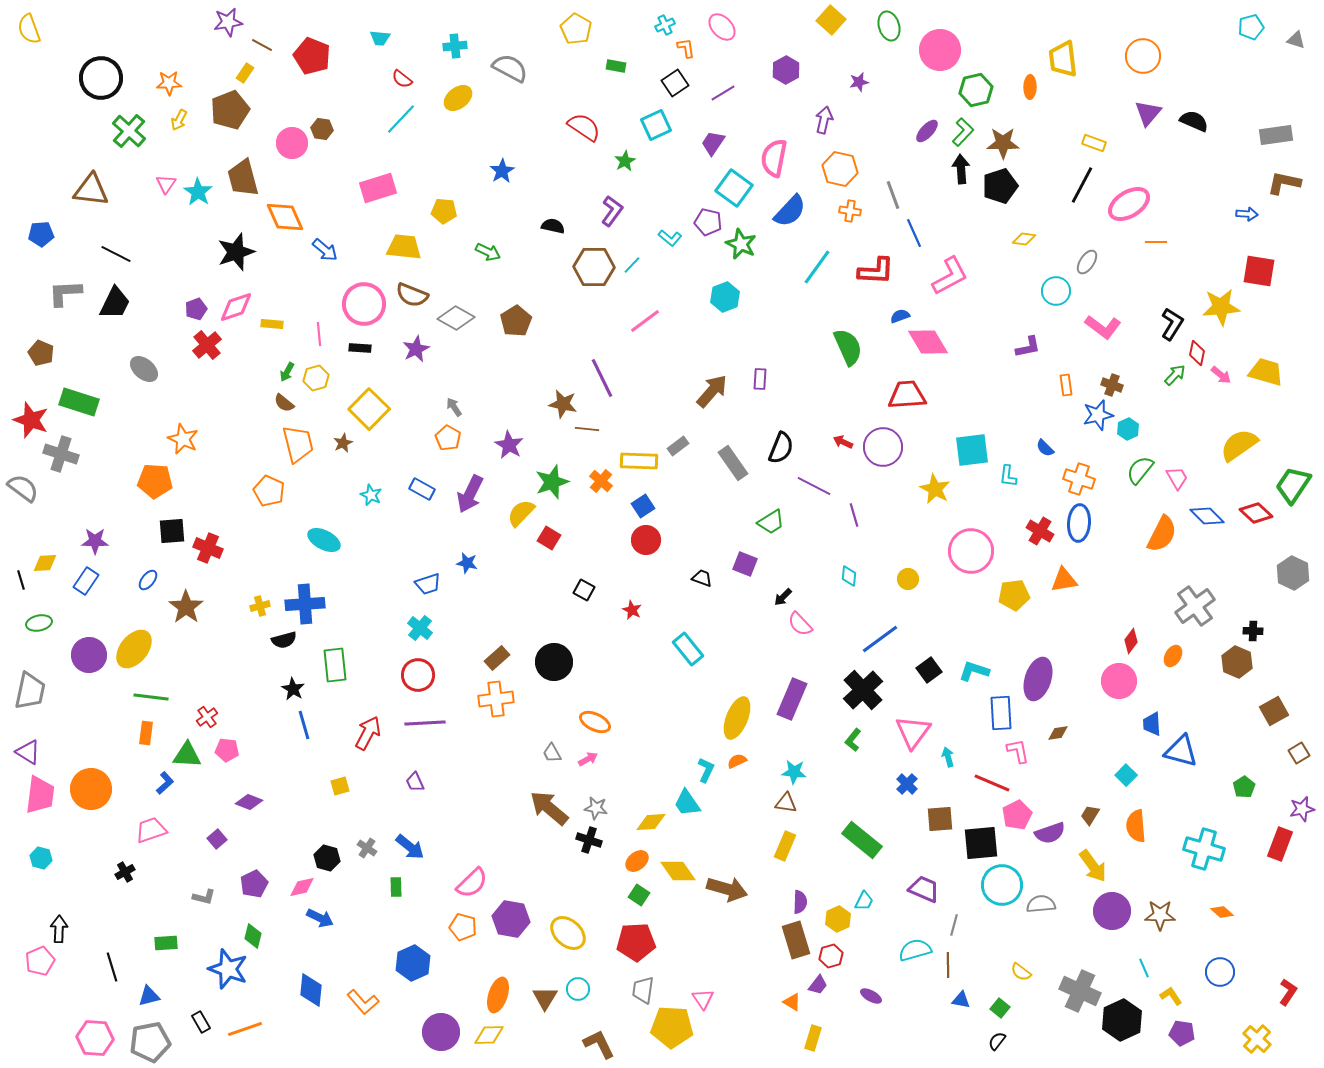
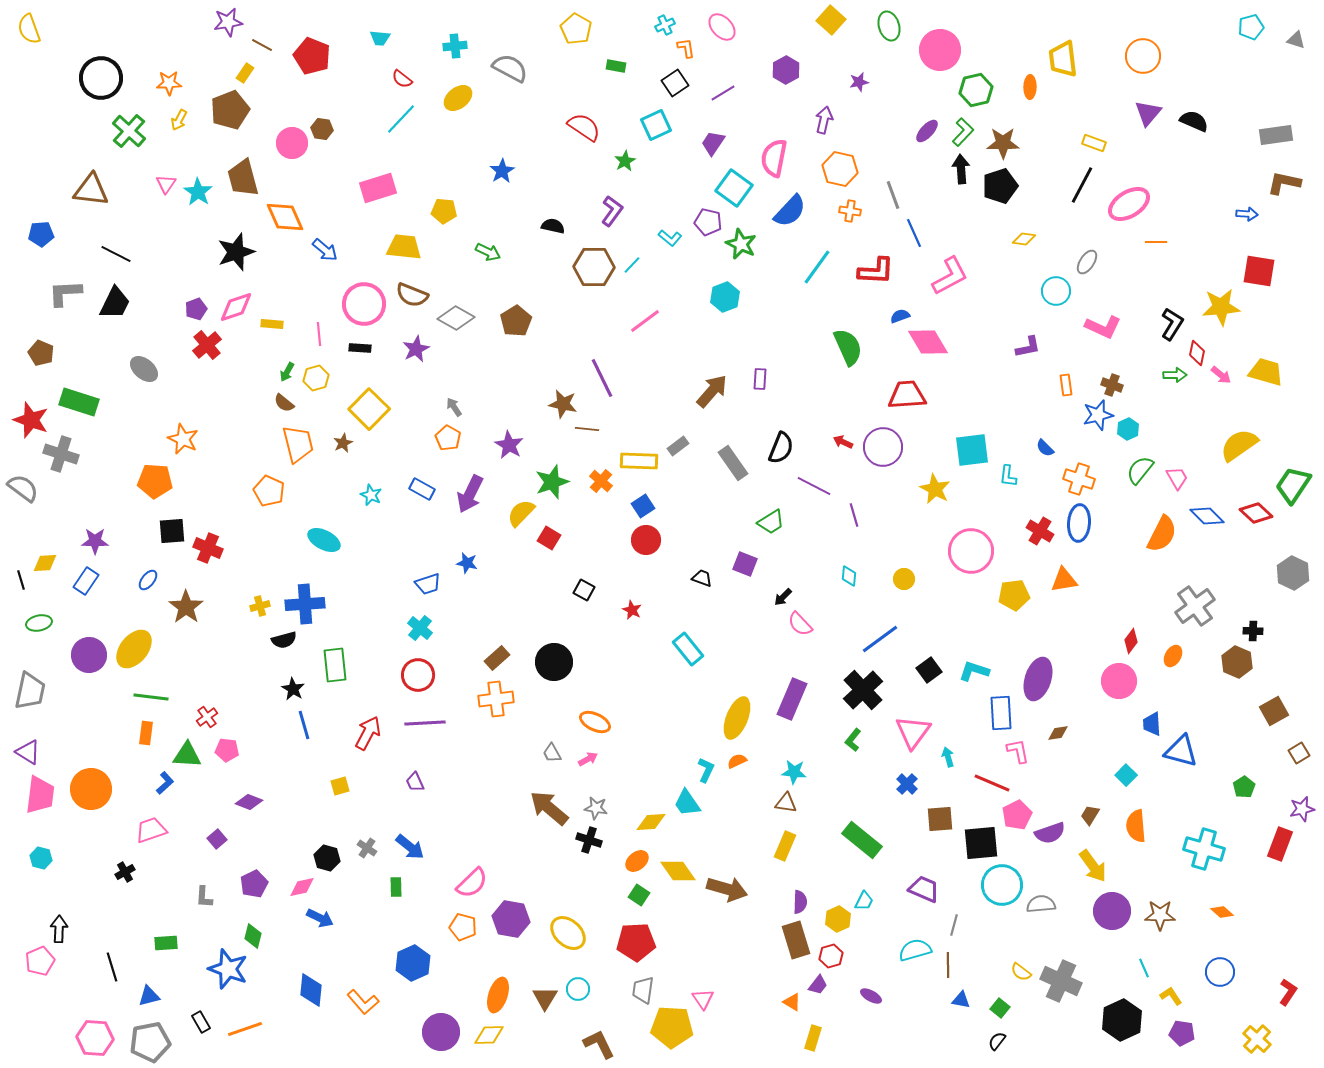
pink L-shape at (1103, 327): rotated 12 degrees counterclockwise
green arrow at (1175, 375): rotated 45 degrees clockwise
yellow circle at (908, 579): moved 4 px left
gray L-shape at (204, 897): rotated 80 degrees clockwise
gray cross at (1080, 991): moved 19 px left, 10 px up
